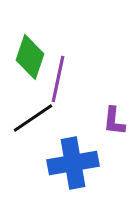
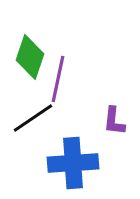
blue cross: rotated 6 degrees clockwise
